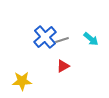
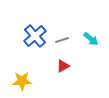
blue cross: moved 10 px left, 1 px up
